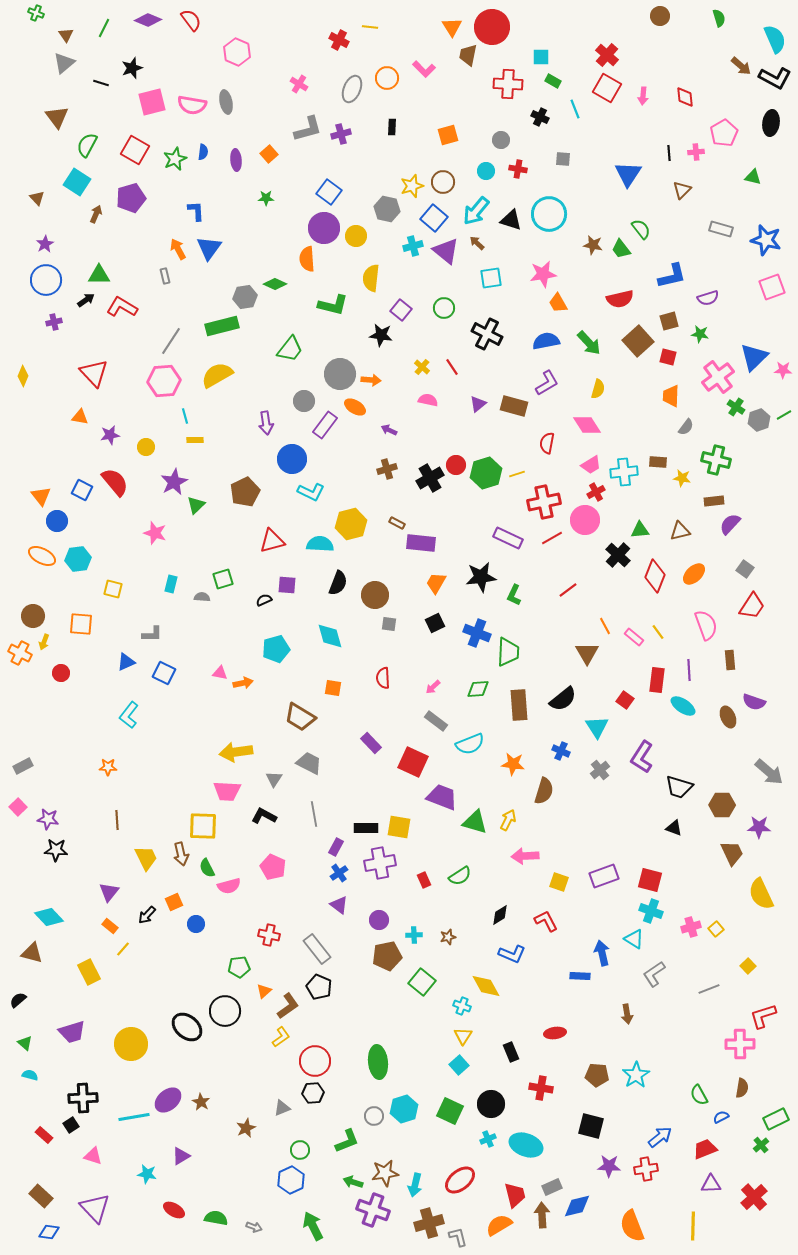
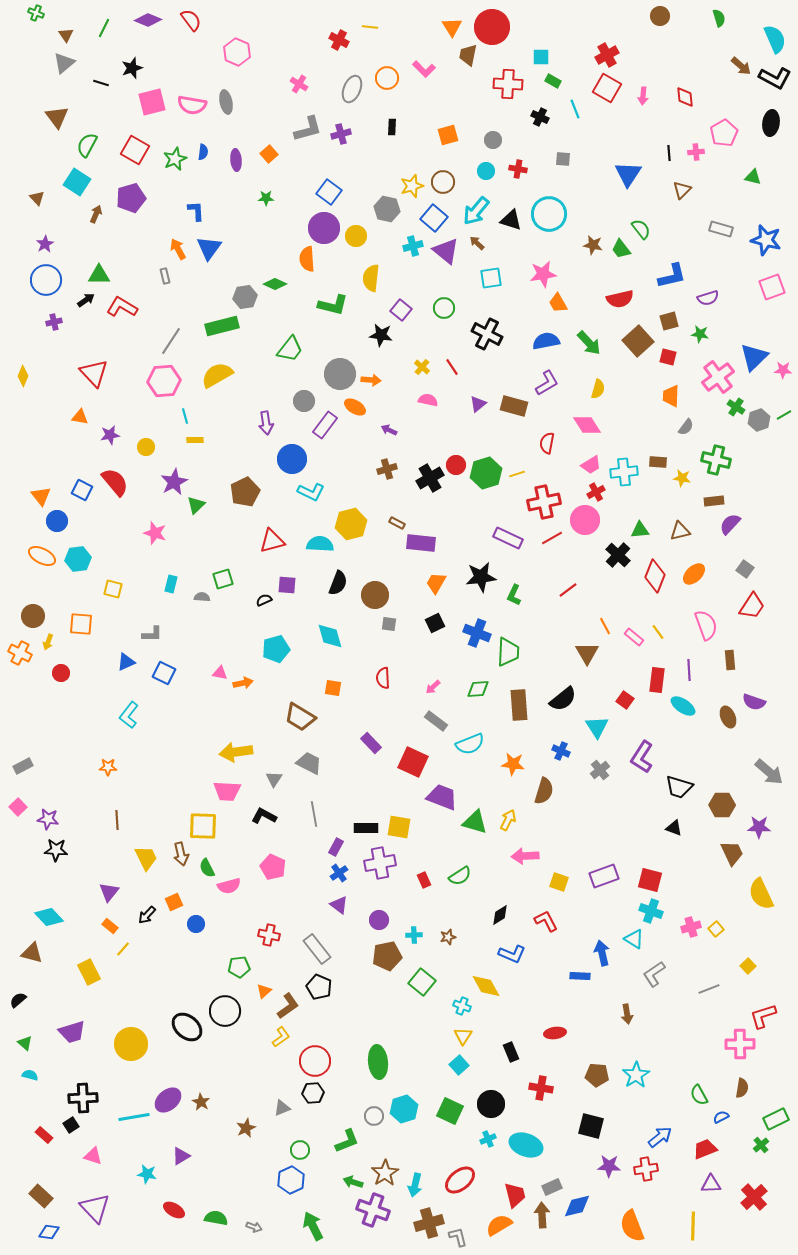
red cross at (607, 55): rotated 20 degrees clockwise
gray circle at (501, 140): moved 8 px left
yellow arrow at (44, 642): moved 4 px right
brown star at (385, 1173): rotated 24 degrees counterclockwise
